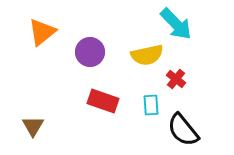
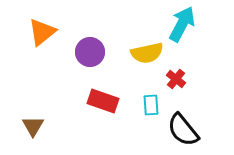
cyan arrow: moved 6 px right; rotated 108 degrees counterclockwise
yellow semicircle: moved 2 px up
